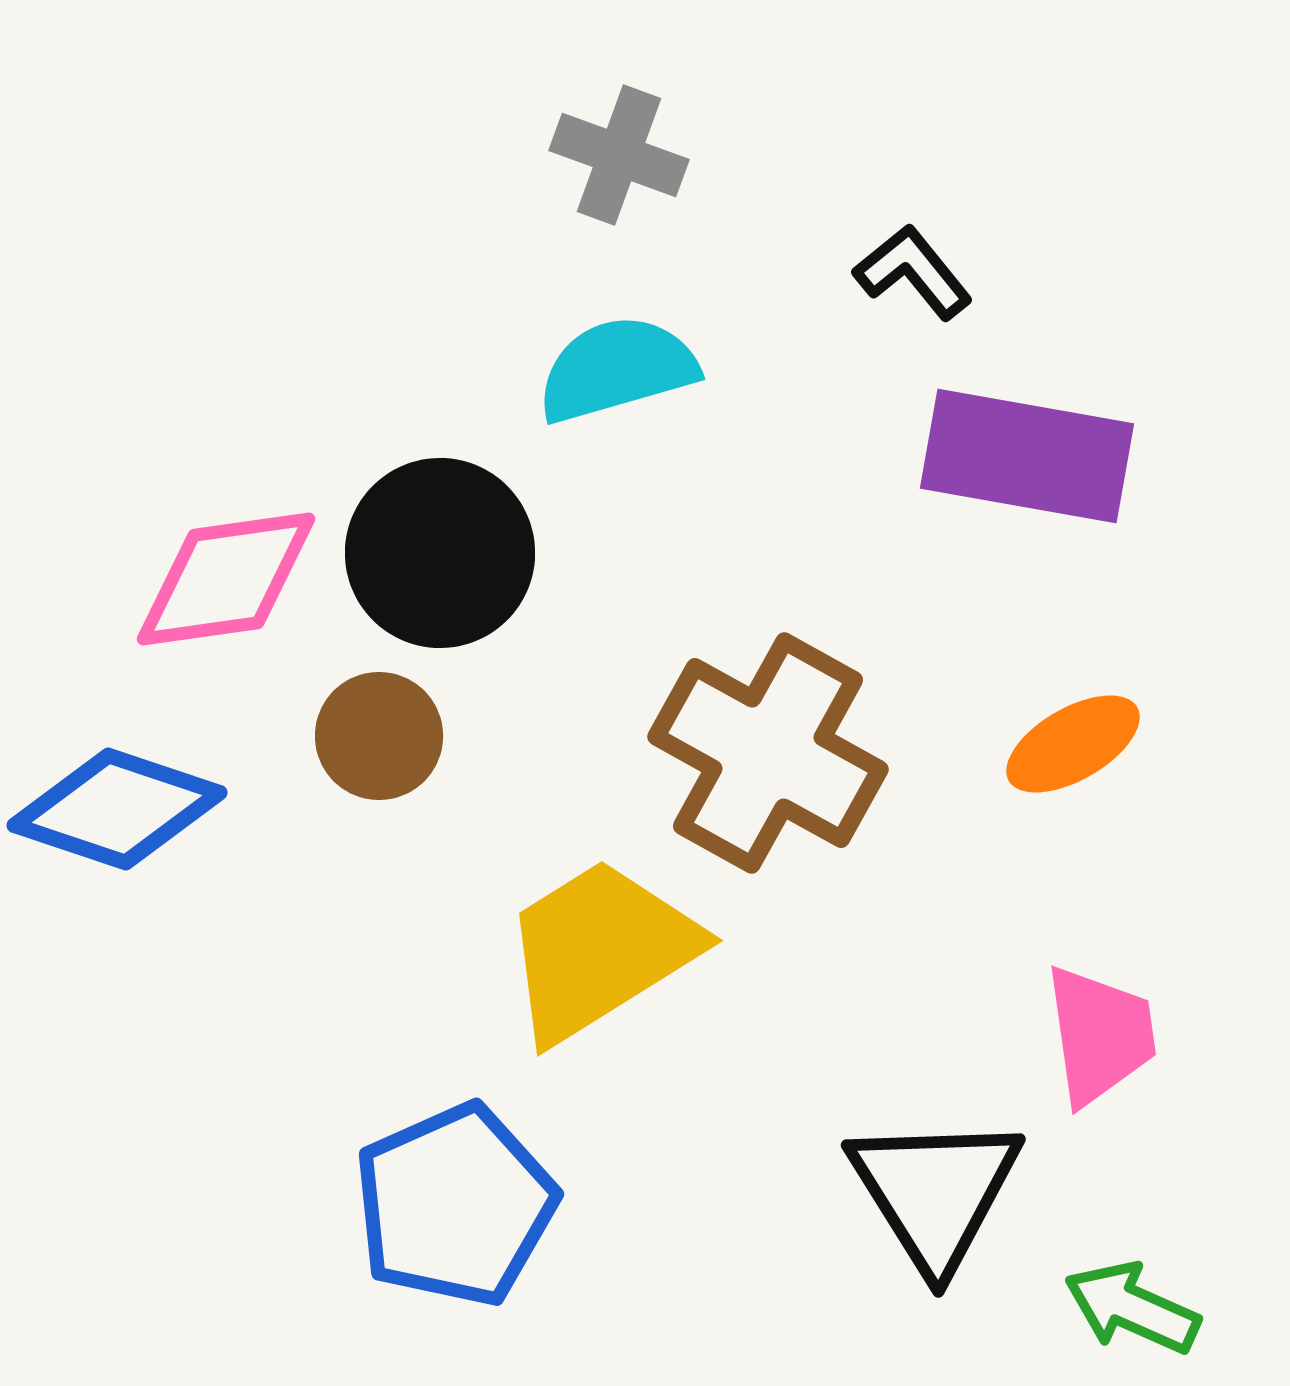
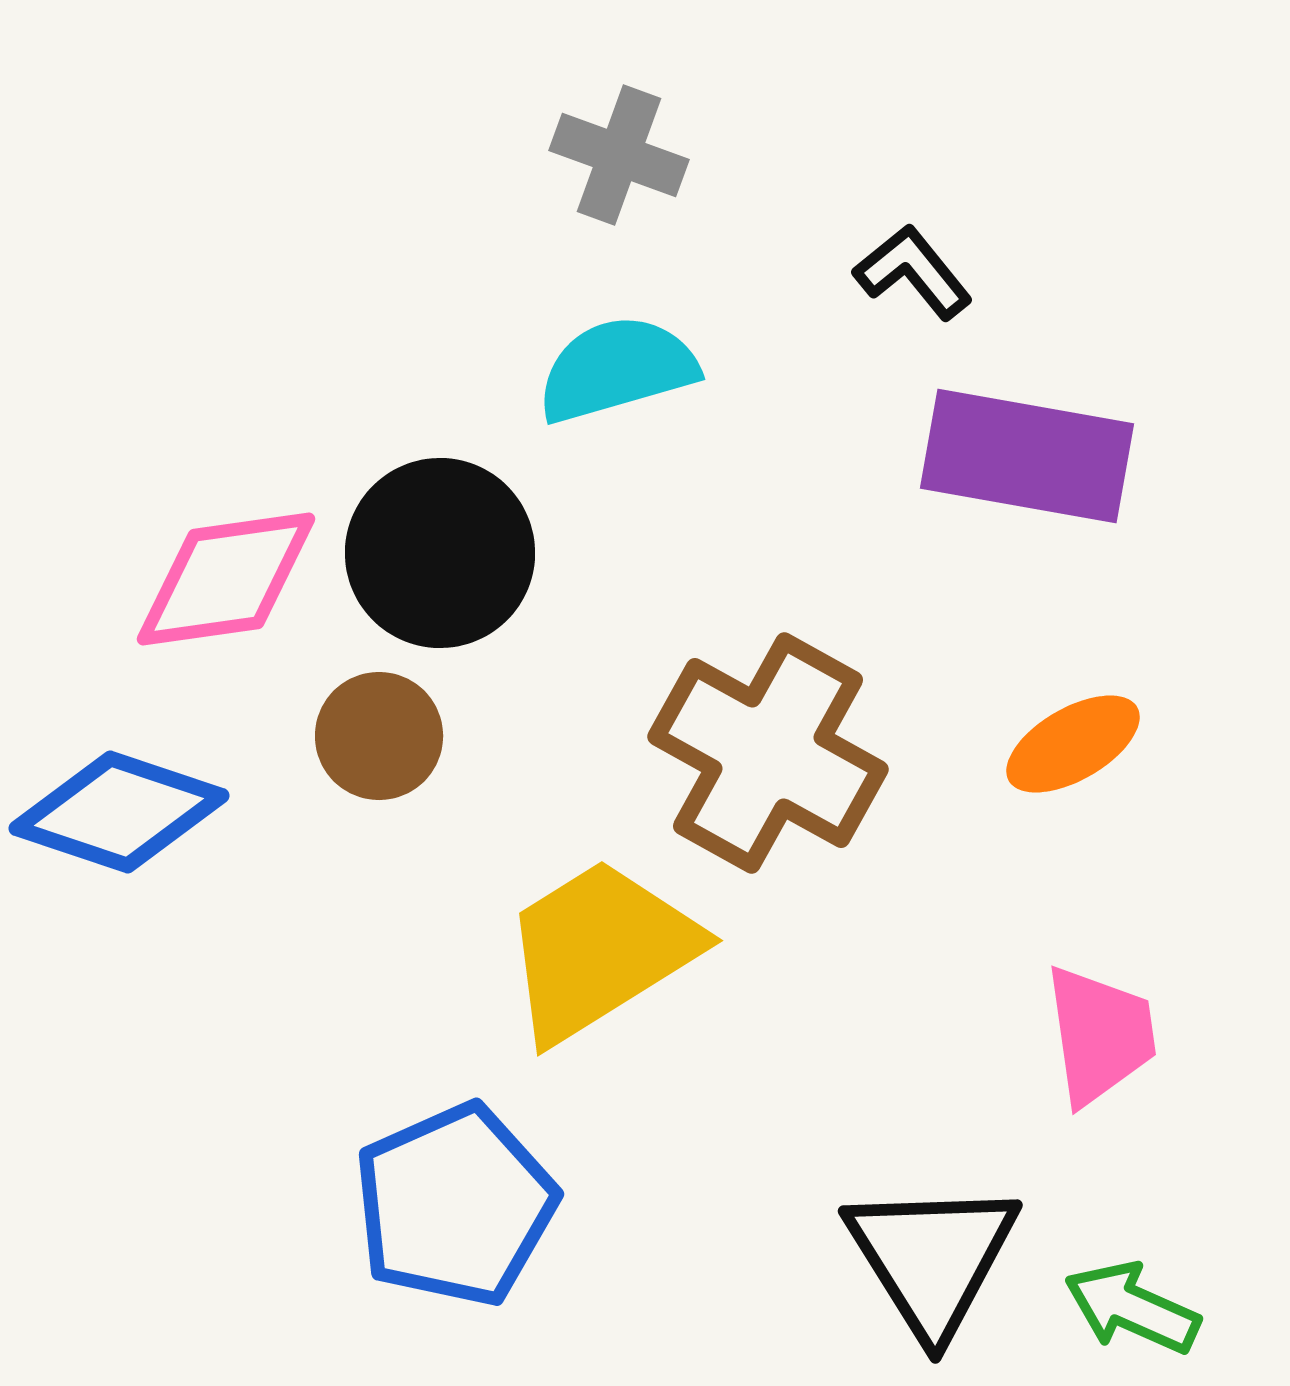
blue diamond: moved 2 px right, 3 px down
black triangle: moved 3 px left, 66 px down
